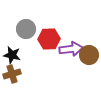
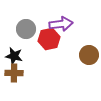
red hexagon: rotated 10 degrees counterclockwise
purple arrow: moved 10 px left, 25 px up
black star: moved 2 px right, 1 px down
brown cross: moved 2 px right, 1 px up; rotated 18 degrees clockwise
